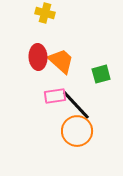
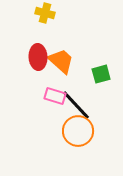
pink rectangle: rotated 25 degrees clockwise
orange circle: moved 1 px right
